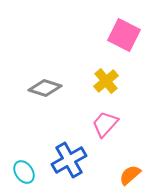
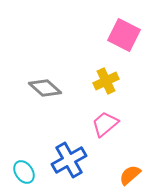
yellow cross: rotated 15 degrees clockwise
gray diamond: rotated 24 degrees clockwise
pink trapezoid: rotated 8 degrees clockwise
